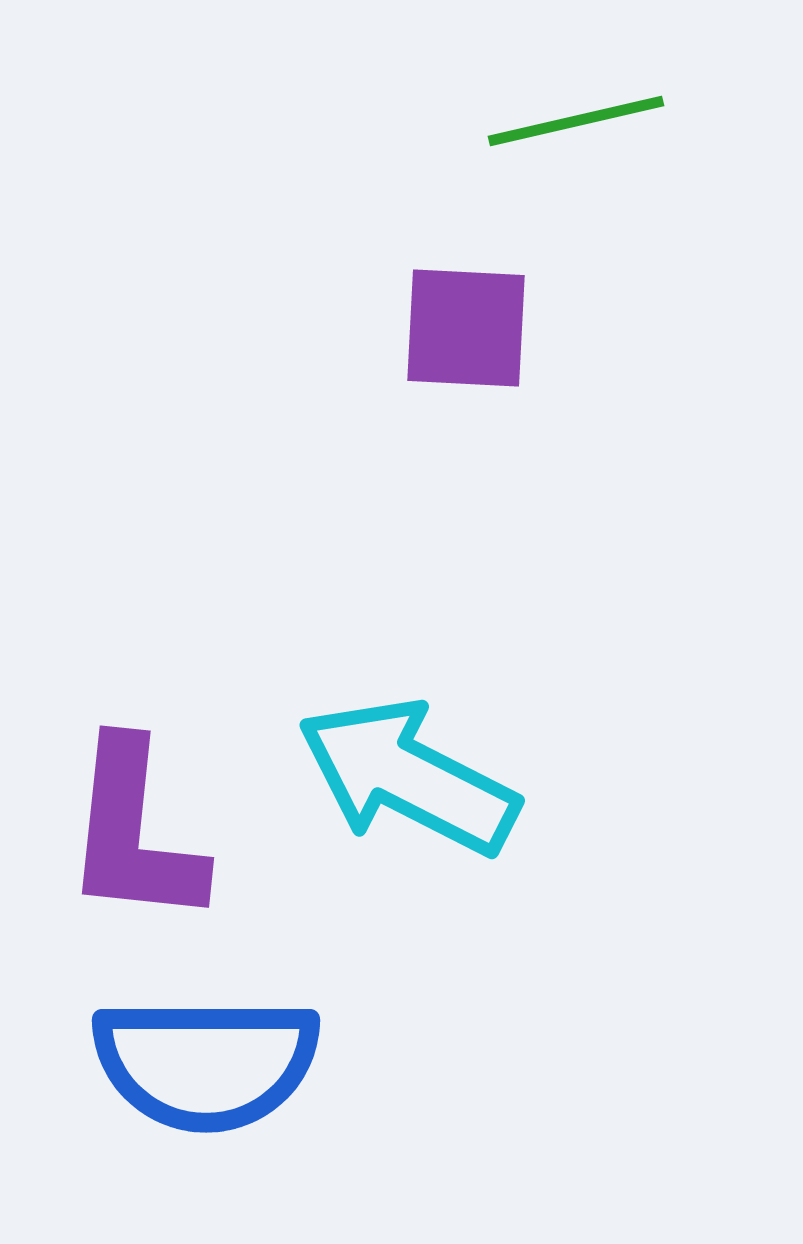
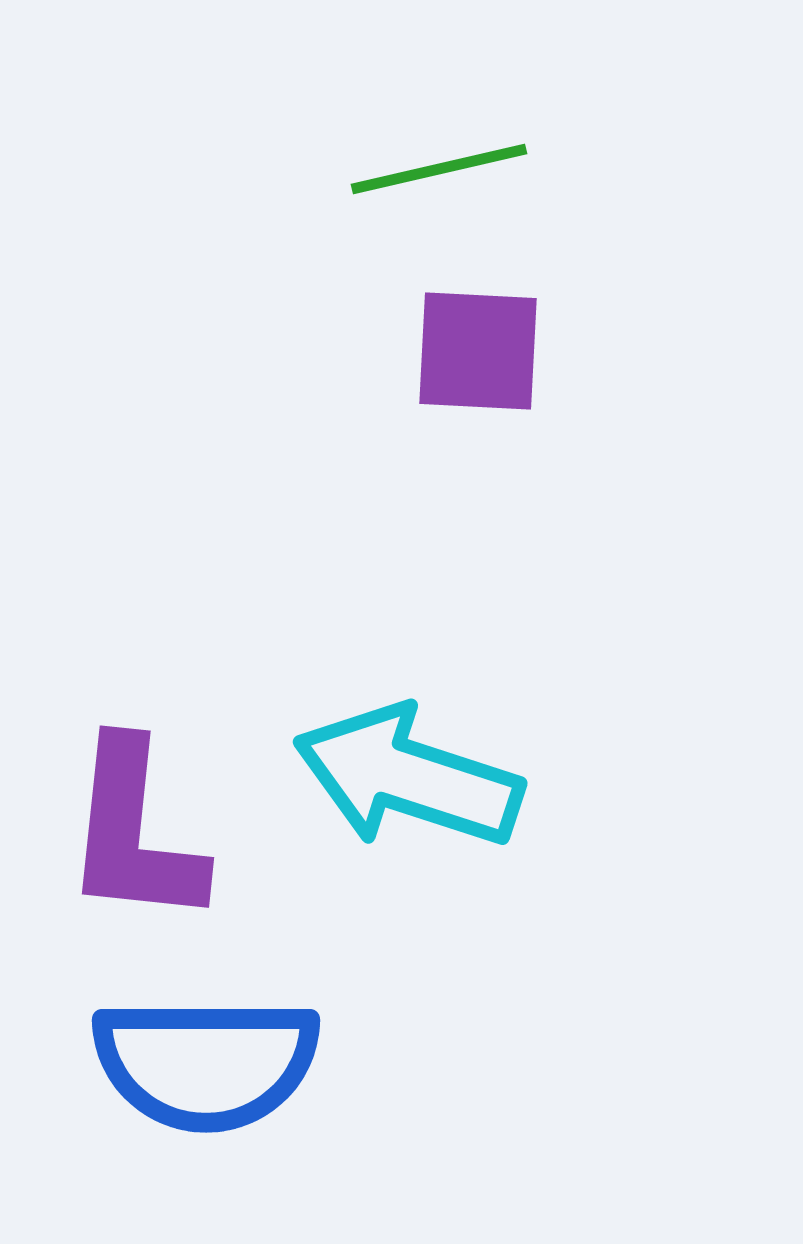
green line: moved 137 px left, 48 px down
purple square: moved 12 px right, 23 px down
cyan arrow: rotated 9 degrees counterclockwise
